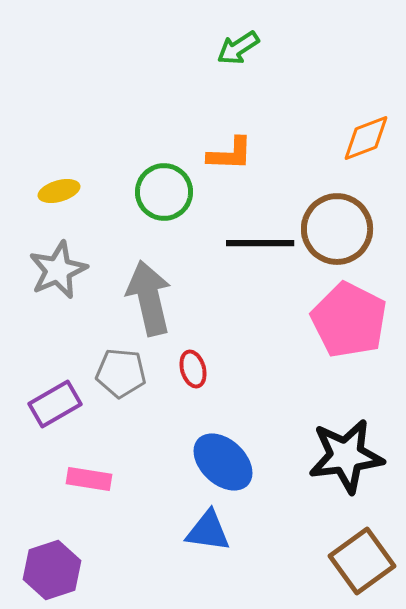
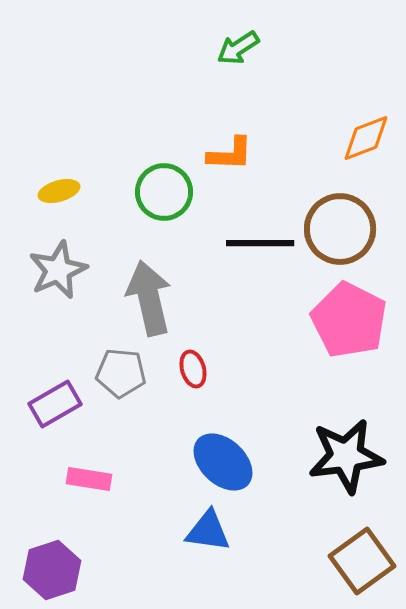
brown circle: moved 3 px right
